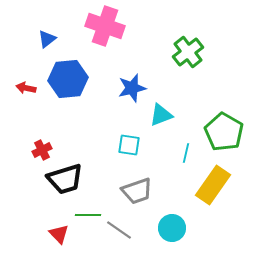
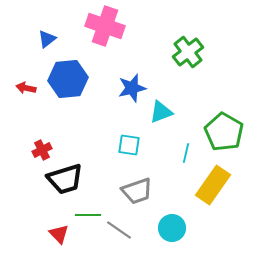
cyan triangle: moved 3 px up
